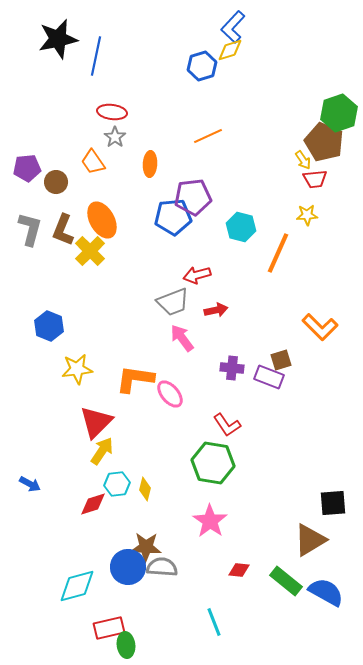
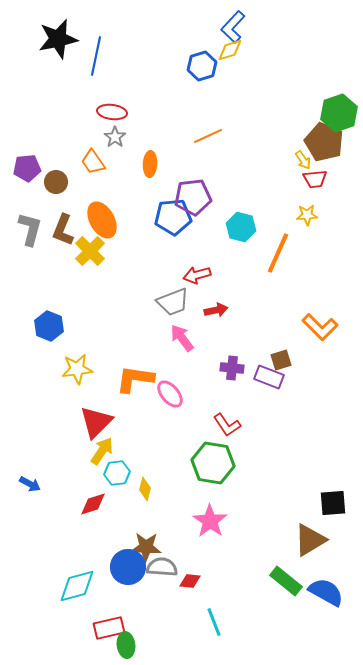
cyan hexagon at (117, 484): moved 11 px up
red diamond at (239, 570): moved 49 px left, 11 px down
